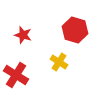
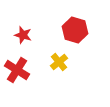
yellow cross: rotated 18 degrees clockwise
red cross: moved 1 px right, 5 px up
